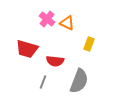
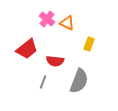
red trapezoid: rotated 55 degrees counterclockwise
